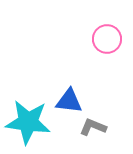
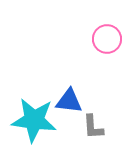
cyan star: moved 6 px right, 2 px up
gray L-shape: rotated 116 degrees counterclockwise
